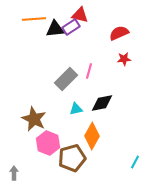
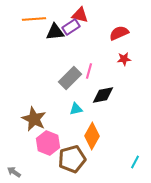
black triangle: moved 3 px down
gray rectangle: moved 4 px right, 1 px up
black diamond: moved 1 px right, 8 px up
brown pentagon: moved 1 px down
gray arrow: moved 1 px up; rotated 56 degrees counterclockwise
